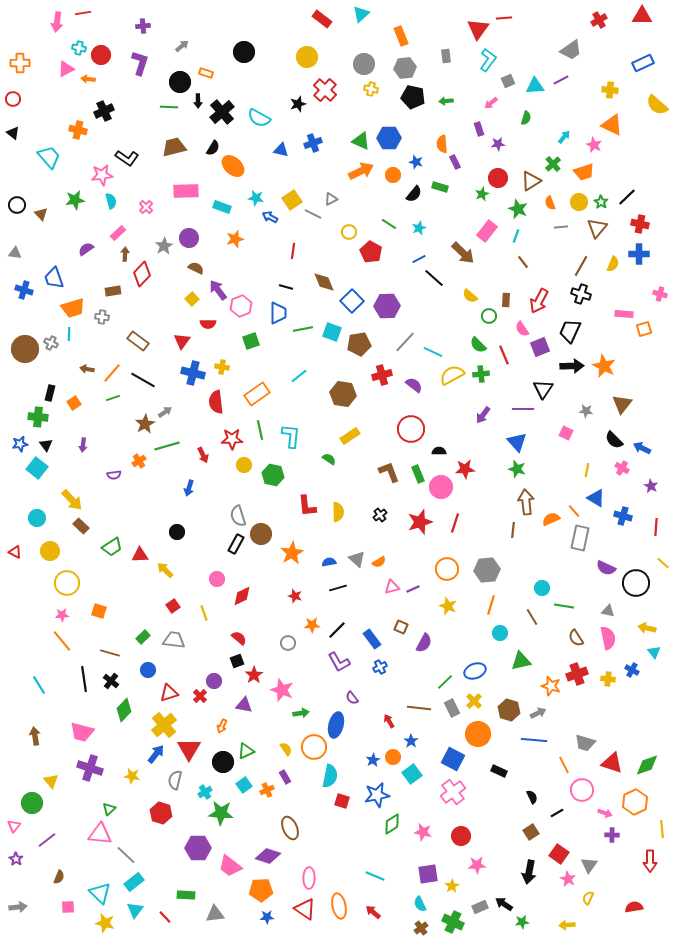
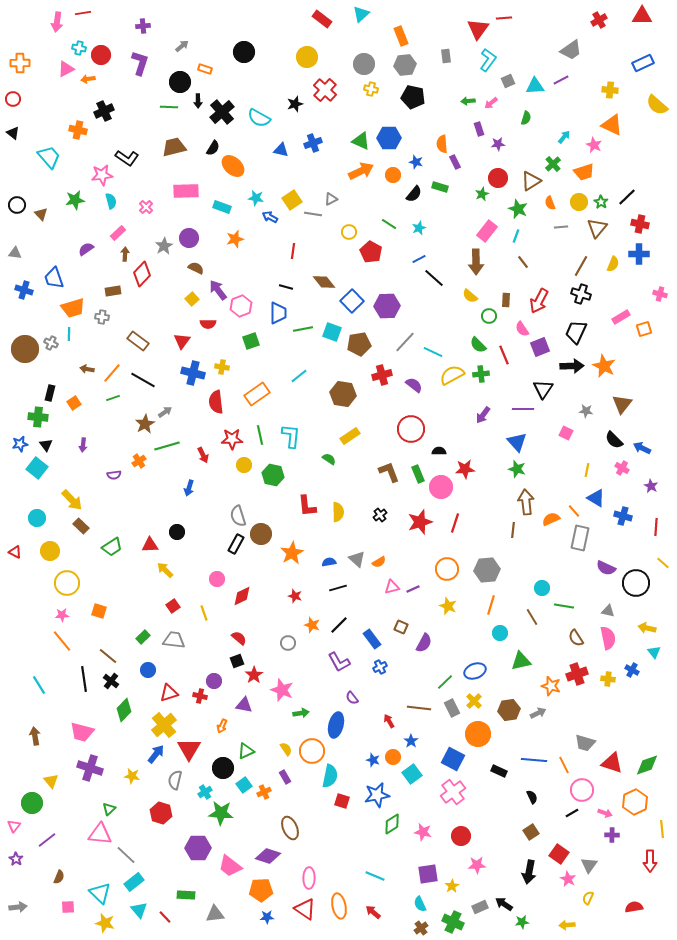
gray hexagon at (405, 68): moved 3 px up
orange rectangle at (206, 73): moved 1 px left, 4 px up
orange arrow at (88, 79): rotated 16 degrees counterclockwise
green arrow at (446, 101): moved 22 px right
black star at (298, 104): moved 3 px left
gray line at (313, 214): rotated 18 degrees counterclockwise
brown arrow at (463, 253): moved 13 px right, 9 px down; rotated 45 degrees clockwise
brown diamond at (324, 282): rotated 15 degrees counterclockwise
pink rectangle at (624, 314): moved 3 px left, 3 px down; rotated 36 degrees counterclockwise
black trapezoid at (570, 331): moved 6 px right, 1 px down
green line at (260, 430): moved 5 px down
red triangle at (140, 555): moved 10 px right, 10 px up
orange star at (312, 625): rotated 21 degrees clockwise
black line at (337, 630): moved 2 px right, 5 px up
brown line at (110, 653): moved 2 px left, 3 px down; rotated 24 degrees clockwise
red cross at (200, 696): rotated 32 degrees counterclockwise
brown hexagon at (509, 710): rotated 25 degrees counterclockwise
blue line at (534, 740): moved 20 px down
orange circle at (314, 747): moved 2 px left, 4 px down
blue star at (373, 760): rotated 24 degrees counterclockwise
black circle at (223, 762): moved 6 px down
orange cross at (267, 790): moved 3 px left, 2 px down
black line at (557, 813): moved 15 px right
cyan triangle at (135, 910): moved 4 px right; rotated 18 degrees counterclockwise
